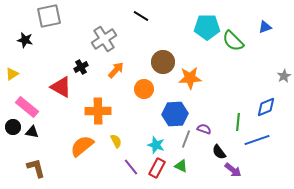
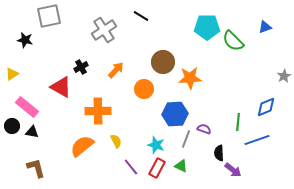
gray cross: moved 9 px up
black circle: moved 1 px left, 1 px up
black semicircle: moved 1 px down; rotated 35 degrees clockwise
